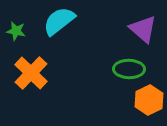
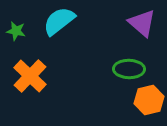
purple triangle: moved 1 px left, 6 px up
orange cross: moved 1 px left, 3 px down
orange hexagon: rotated 12 degrees clockwise
